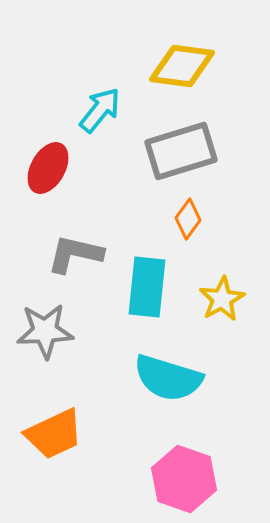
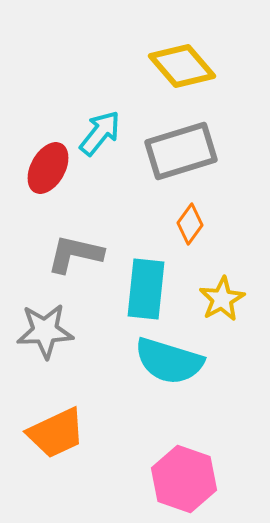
yellow diamond: rotated 42 degrees clockwise
cyan arrow: moved 23 px down
orange diamond: moved 2 px right, 5 px down
cyan rectangle: moved 1 px left, 2 px down
cyan semicircle: moved 1 px right, 17 px up
orange trapezoid: moved 2 px right, 1 px up
